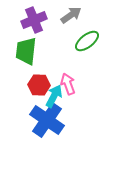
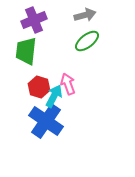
gray arrow: moved 14 px right; rotated 20 degrees clockwise
red hexagon: moved 2 px down; rotated 15 degrees clockwise
blue cross: moved 1 px left, 1 px down
